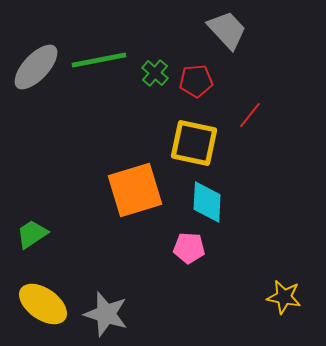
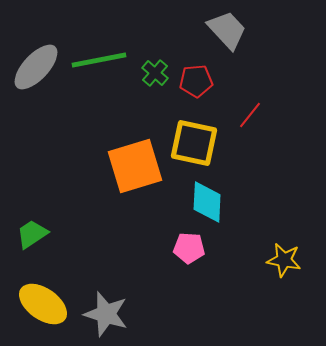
orange square: moved 24 px up
yellow star: moved 37 px up
